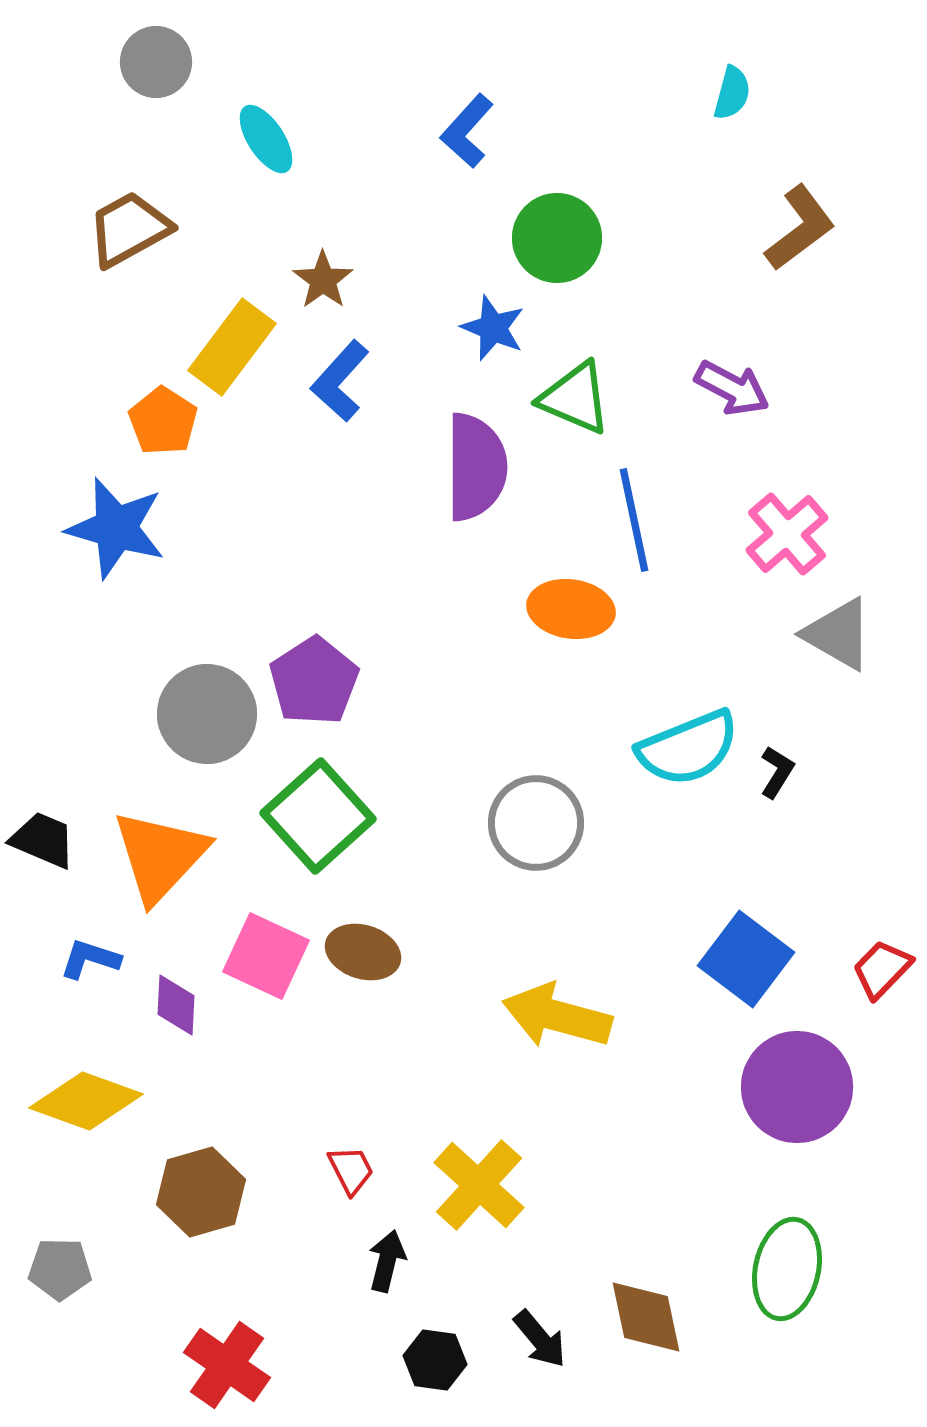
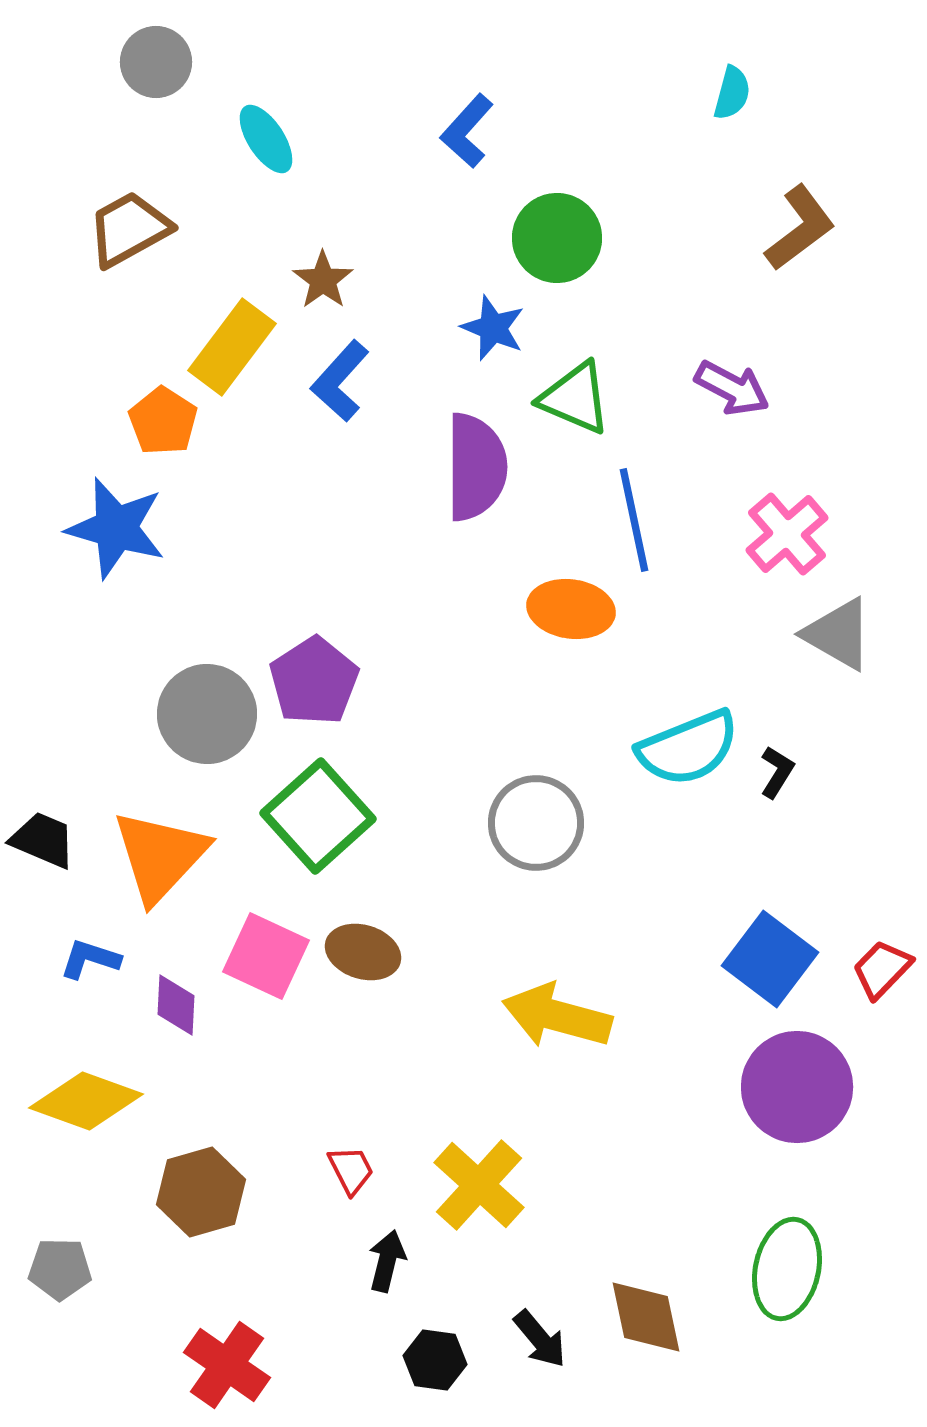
blue square at (746, 959): moved 24 px right
